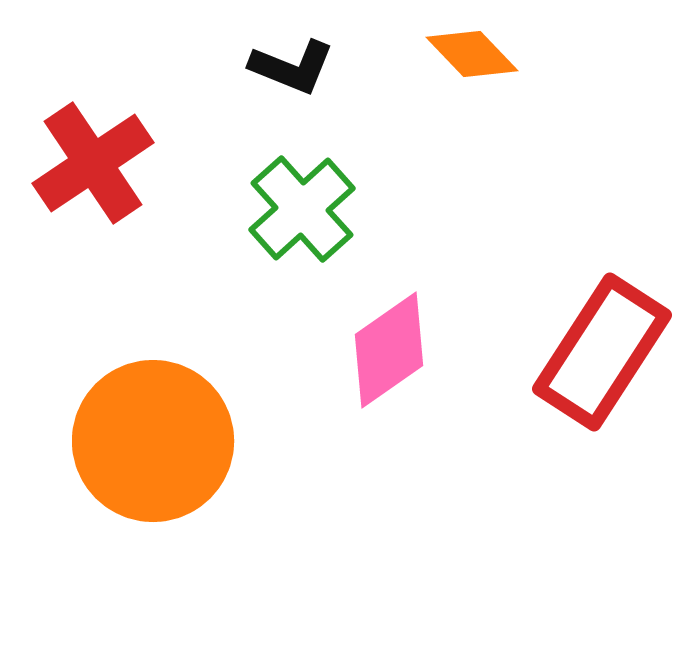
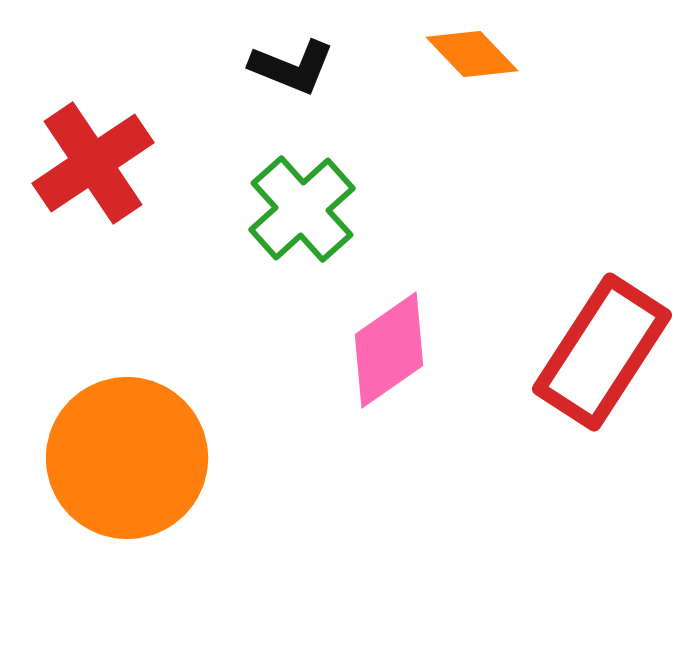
orange circle: moved 26 px left, 17 px down
